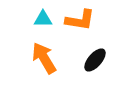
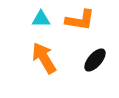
cyan triangle: moved 2 px left
